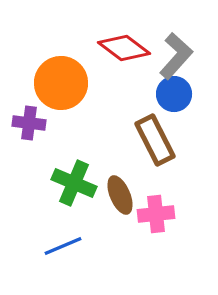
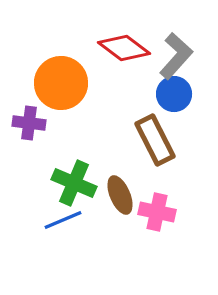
pink cross: moved 1 px right, 2 px up; rotated 18 degrees clockwise
blue line: moved 26 px up
